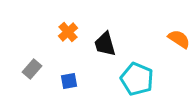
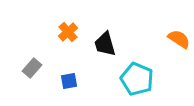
gray rectangle: moved 1 px up
